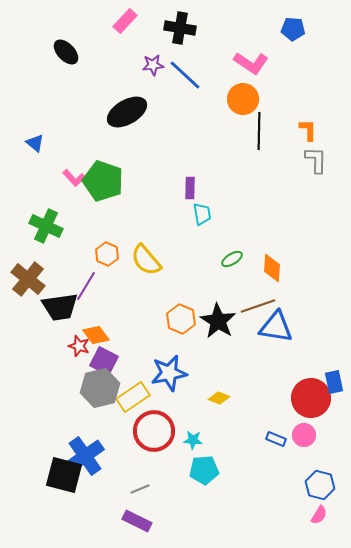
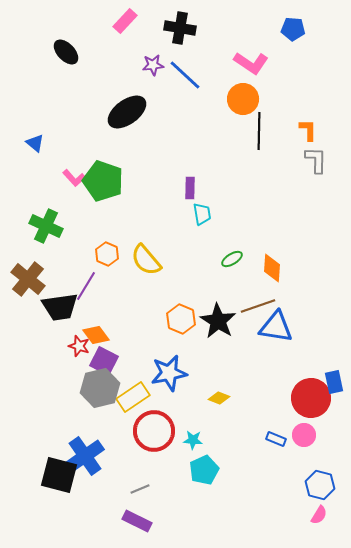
black ellipse at (127, 112): rotated 6 degrees counterclockwise
cyan pentagon at (204, 470): rotated 20 degrees counterclockwise
black square at (64, 475): moved 5 px left
